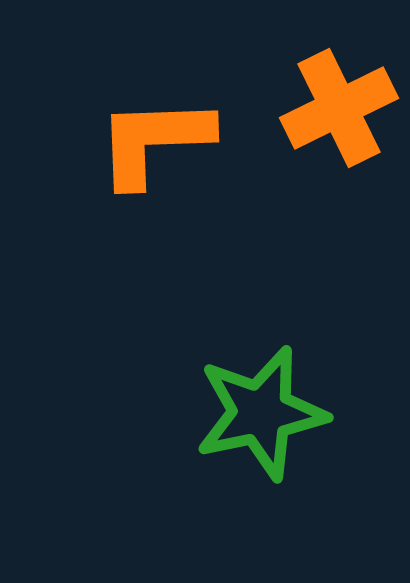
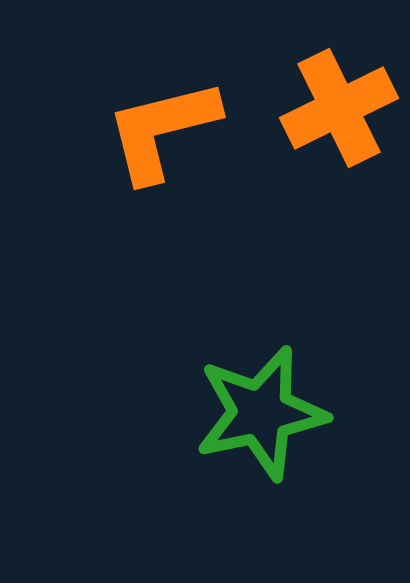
orange L-shape: moved 8 px right, 11 px up; rotated 12 degrees counterclockwise
